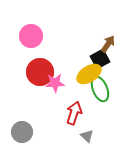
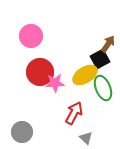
yellow ellipse: moved 4 px left, 1 px down
green ellipse: moved 3 px right, 1 px up
red arrow: rotated 10 degrees clockwise
gray triangle: moved 1 px left, 2 px down
